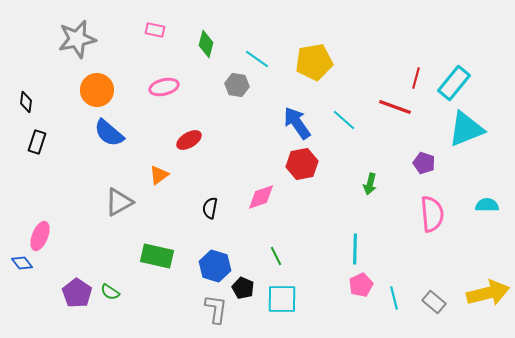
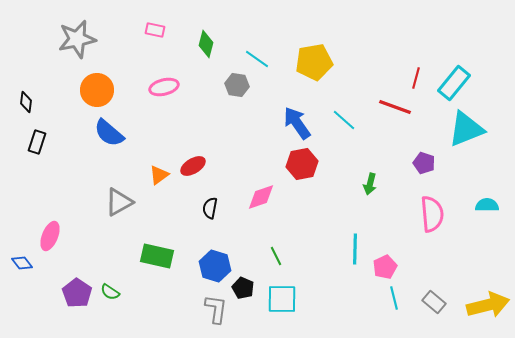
red ellipse at (189, 140): moved 4 px right, 26 px down
pink ellipse at (40, 236): moved 10 px right
pink pentagon at (361, 285): moved 24 px right, 18 px up
yellow arrow at (488, 293): moved 12 px down
